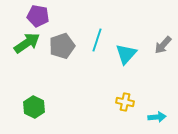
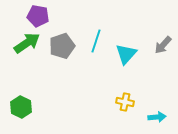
cyan line: moved 1 px left, 1 px down
green hexagon: moved 13 px left
